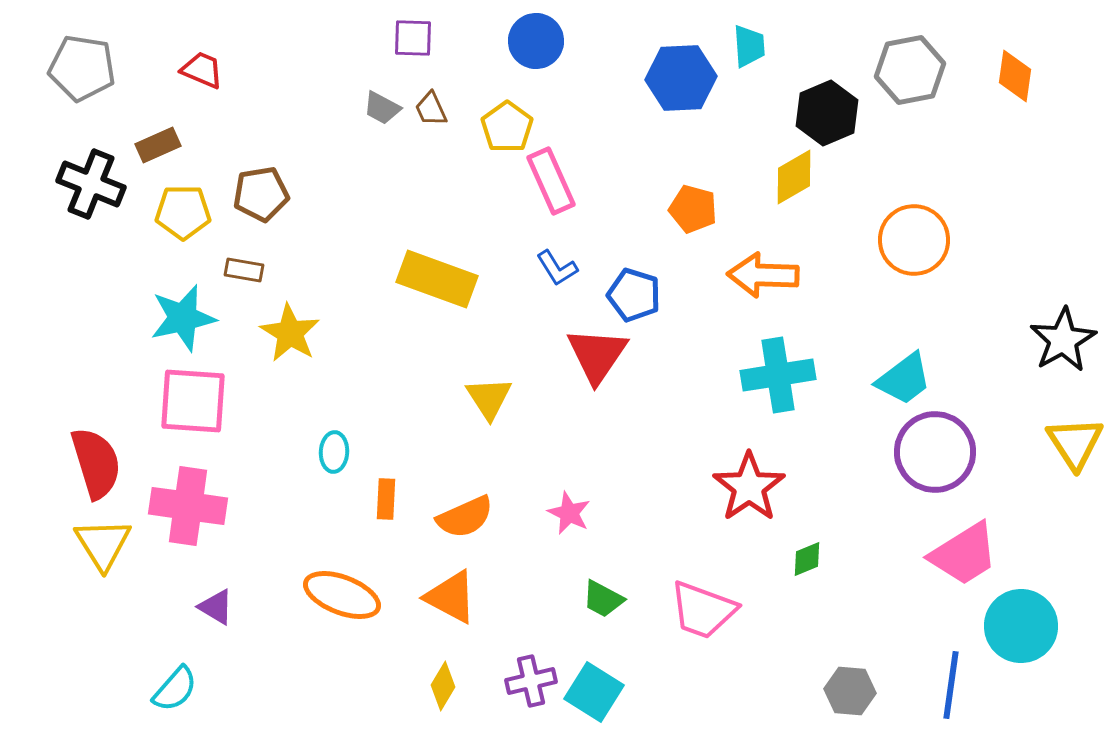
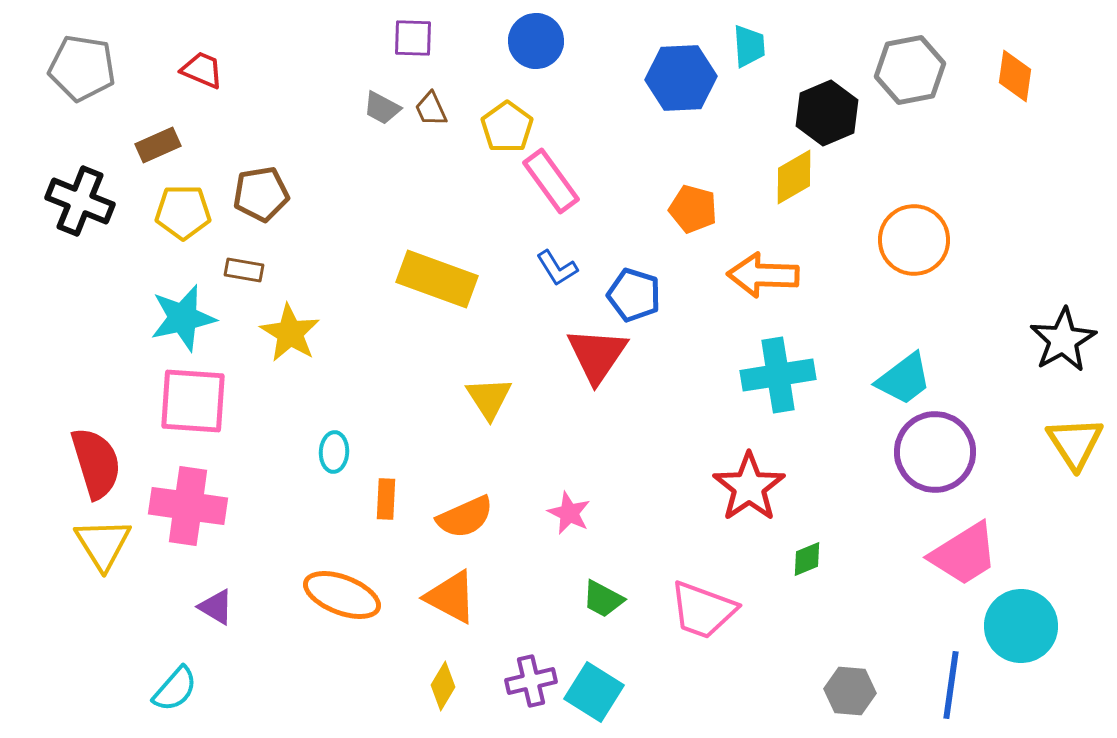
pink rectangle at (551, 181): rotated 12 degrees counterclockwise
black cross at (91, 184): moved 11 px left, 17 px down
